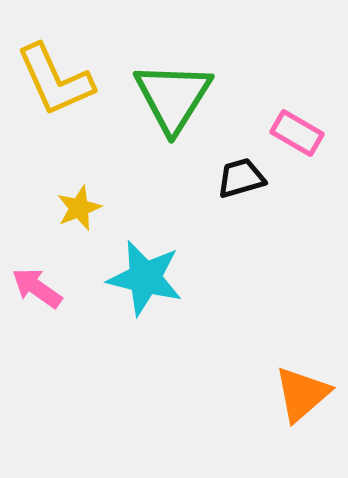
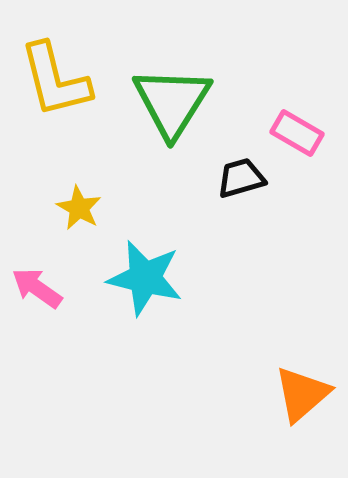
yellow L-shape: rotated 10 degrees clockwise
green triangle: moved 1 px left, 5 px down
yellow star: rotated 21 degrees counterclockwise
